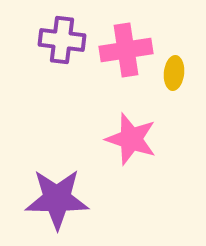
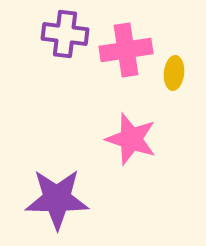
purple cross: moved 3 px right, 6 px up
